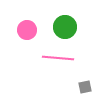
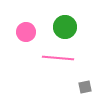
pink circle: moved 1 px left, 2 px down
